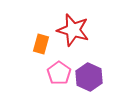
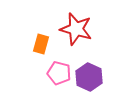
red star: moved 3 px right, 1 px up
pink pentagon: rotated 20 degrees counterclockwise
